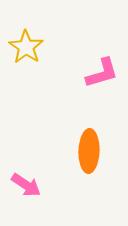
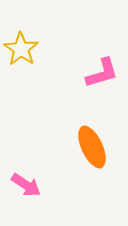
yellow star: moved 5 px left, 2 px down
orange ellipse: moved 3 px right, 4 px up; rotated 27 degrees counterclockwise
